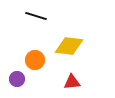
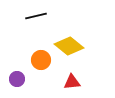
black line: rotated 30 degrees counterclockwise
yellow diamond: rotated 32 degrees clockwise
orange circle: moved 6 px right
